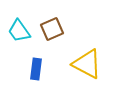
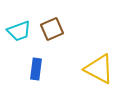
cyan trapezoid: rotated 75 degrees counterclockwise
yellow triangle: moved 12 px right, 5 px down
